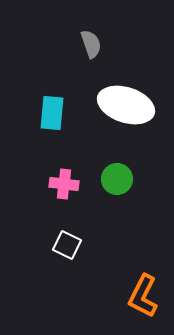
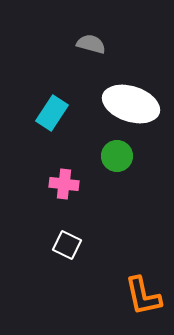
gray semicircle: rotated 56 degrees counterclockwise
white ellipse: moved 5 px right, 1 px up
cyan rectangle: rotated 28 degrees clockwise
green circle: moved 23 px up
orange L-shape: rotated 39 degrees counterclockwise
